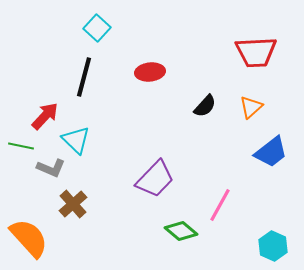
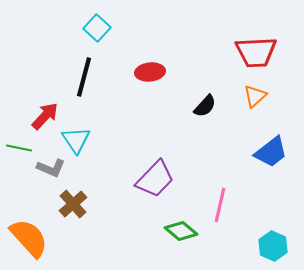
orange triangle: moved 4 px right, 11 px up
cyan triangle: rotated 12 degrees clockwise
green line: moved 2 px left, 2 px down
pink line: rotated 16 degrees counterclockwise
